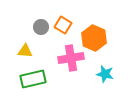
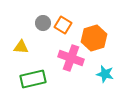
gray circle: moved 2 px right, 4 px up
orange hexagon: rotated 20 degrees clockwise
yellow triangle: moved 4 px left, 4 px up
pink cross: rotated 30 degrees clockwise
